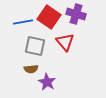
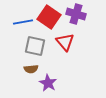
purple star: moved 1 px right, 1 px down
